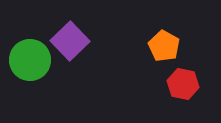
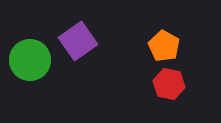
purple square: moved 8 px right; rotated 9 degrees clockwise
red hexagon: moved 14 px left
